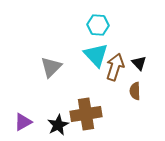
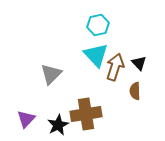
cyan hexagon: rotated 15 degrees counterclockwise
gray triangle: moved 7 px down
purple triangle: moved 3 px right, 3 px up; rotated 18 degrees counterclockwise
